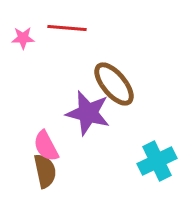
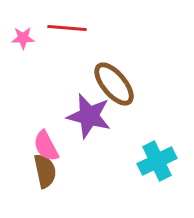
purple star: moved 1 px right, 3 px down
